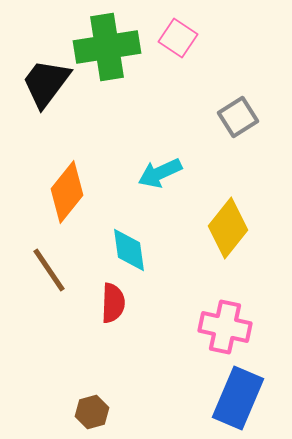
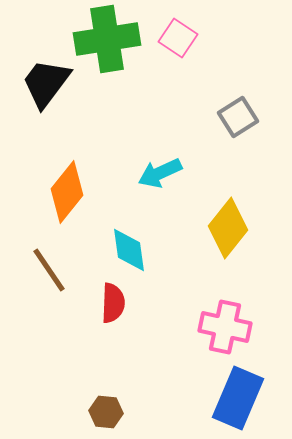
green cross: moved 8 px up
brown hexagon: moved 14 px right; rotated 20 degrees clockwise
